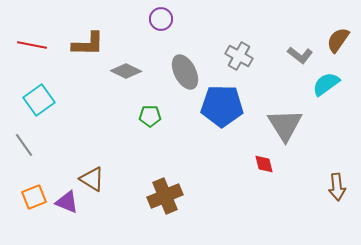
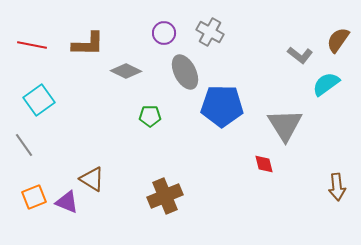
purple circle: moved 3 px right, 14 px down
gray cross: moved 29 px left, 24 px up
